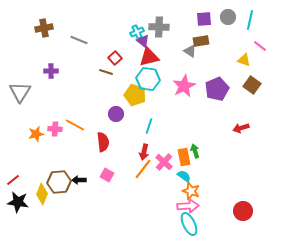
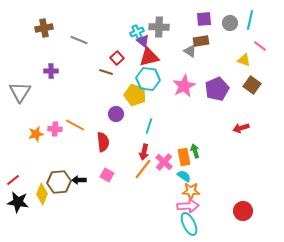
gray circle at (228, 17): moved 2 px right, 6 px down
red square at (115, 58): moved 2 px right
orange star at (191, 191): rotated 18 degrees counterclockwise
